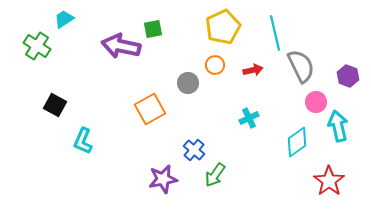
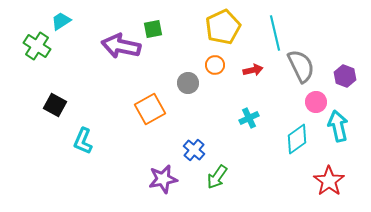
cyan trapezoid: moved 3 px left, 2 px down
purple hexagon: moved 3 px left
cyan diamond: moved 3 px up
green arrow: moved 2 px right, 2 px down
